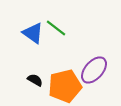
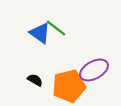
blue triangle: moved 7 px right
purple ellipse: rotated 20 degrees clockwise
orange pentagon: moved 4 px right
